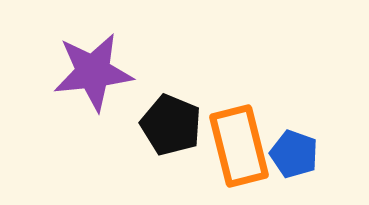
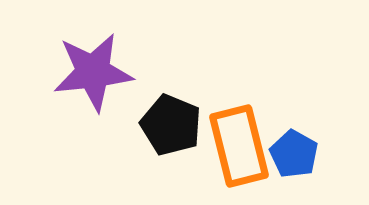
blue pentagon: rotated 9 degrees clockwise
